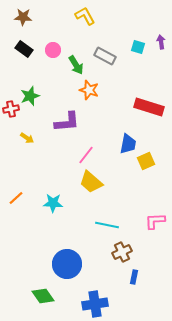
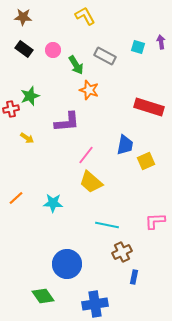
blue trapezoid: moved 3 px left, 1 px down
